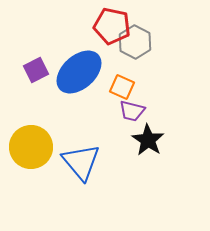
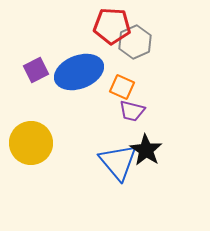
red pentagon: rotated 9 degrees counterclockwise
gray hexagon: rotated 8 degrees clockwise
blue ellipse: rotated 21 degrees clockwise
black star: moved 2 px left, 10 px down
yellow circle: moved 4 px up
blue triangle: moved 37 px right
